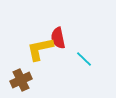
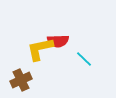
red semicircle: moved 3 px down; rotated 80 degrees counterclockwise
